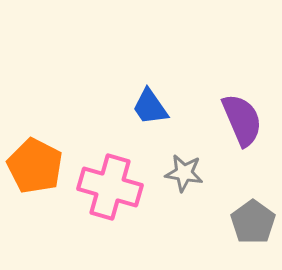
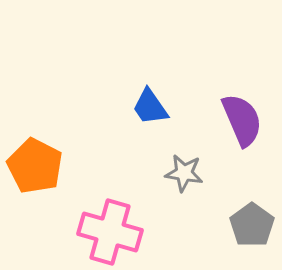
pink cross: moved 45 px down
gray pentagon: moved 1 px left, 3 px down
